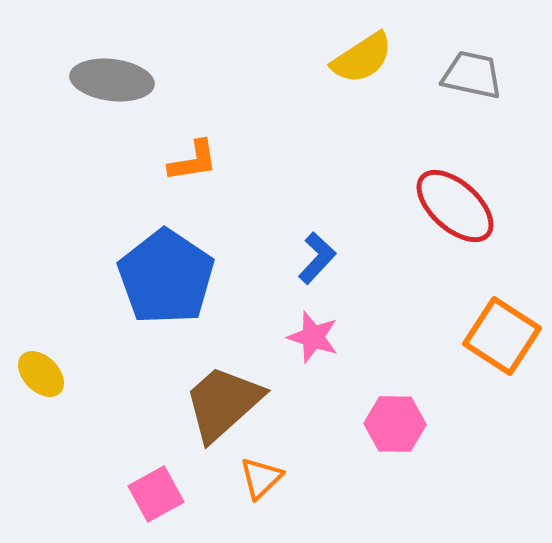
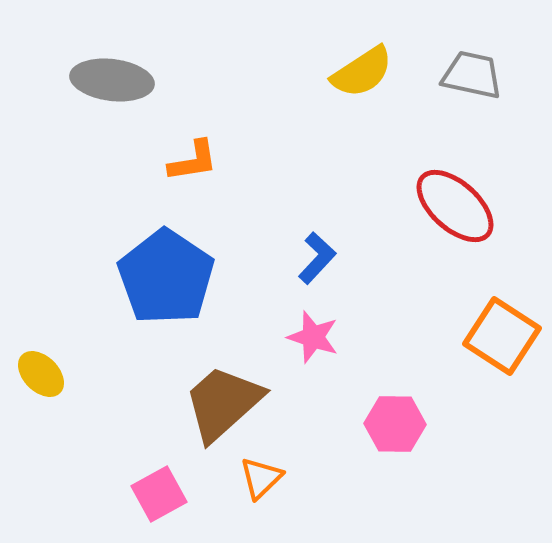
yellow semicircle: moved 14 px down
pink square: moved 3 px right
